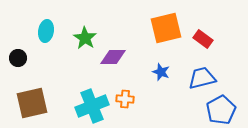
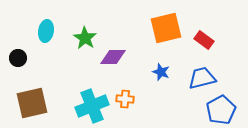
red rectangle: moved 1 px right, 1 px down
